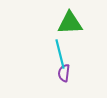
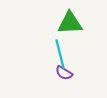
purple semicircle: rotated 66 degrees counterclockwise
